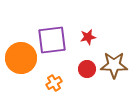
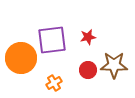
red circle: moved 1 px right, 1 px down
